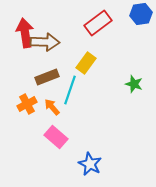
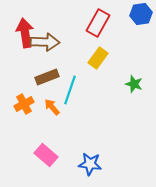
red rectangle: rotated 24 degrees counterclockwise
yellow rectangle: moved 12 px right, 5 px up
orange cross: moved 3 px left
pink rectangle: moved 10 px left, 18 px down
blue star: rotated 20 degrees counterclockwise
